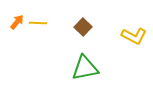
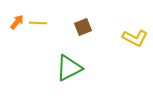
brown square: rotated 24 degrees clockwise
yellow L-shape: moved 1 px right, 2 px down
green triangle: moved 16 px left; rotated 16 degrees counterclockwise
